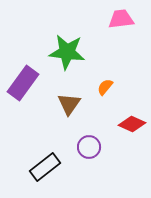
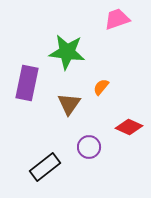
pink trapezoid: moved 4 px left; rotated 12 degrees counterclockwise
purple rectangle: moved 4 px right; rotated 24 degrees counterclockwise
orange semicircle: moved 4 px left
red diamond: moved 3 px left, 3 px down
